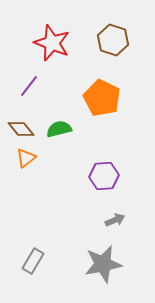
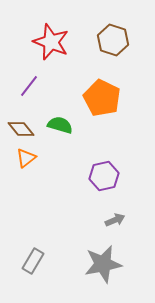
red star: moved 1 px left, 1 px up
green semicircle: moved 1 px right, 4 px up; rotated 30 degrees clockwise
purple hexagon: rotated 8 degrees counterclockwise
